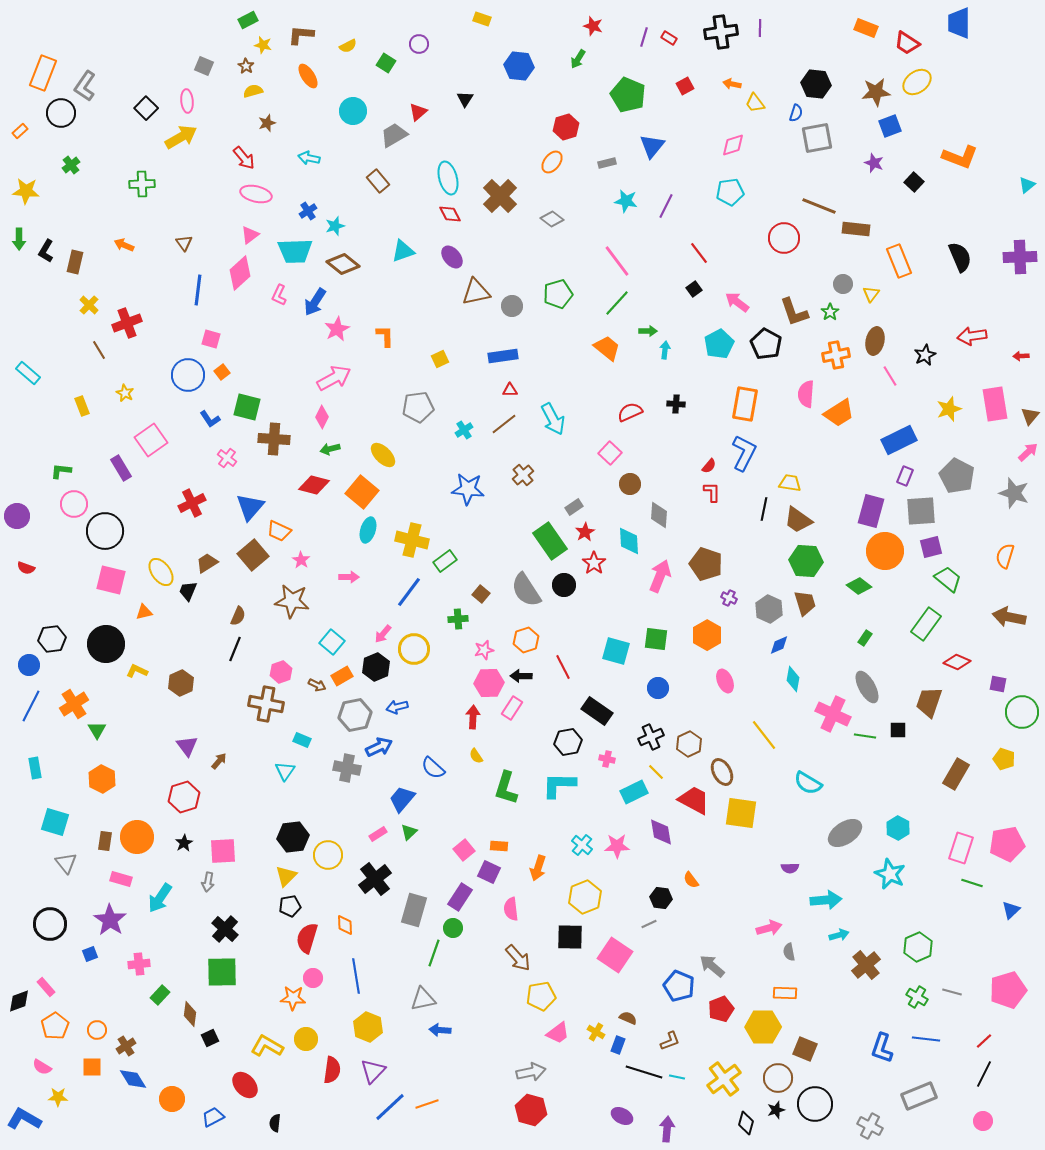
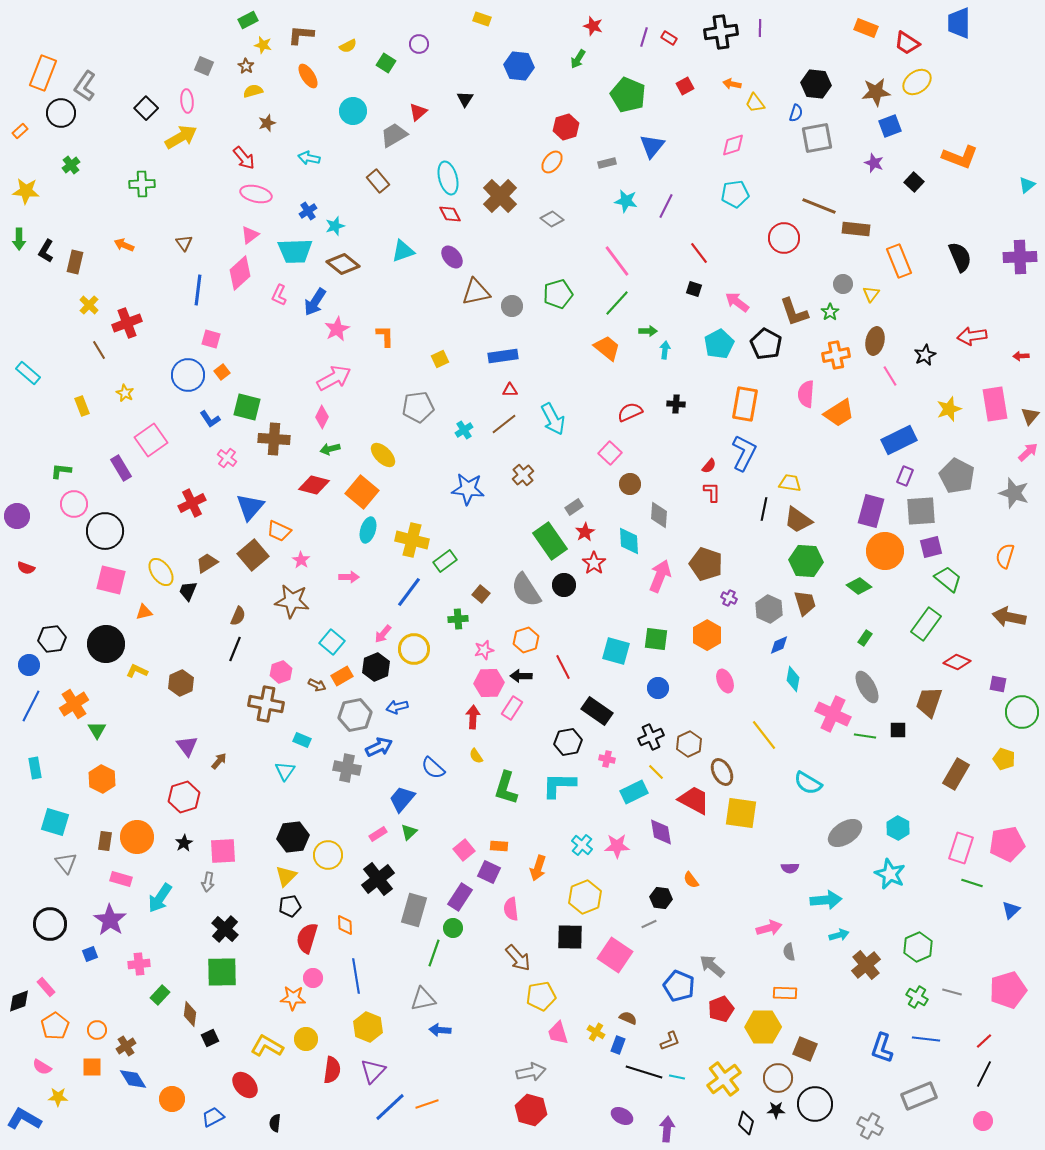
cyan pentagon at (730, 192): moved 5 px right, 2 px down
black square at (694, 289): rotated 35 degrees counterclockwise
black cross at (375, 879): moved 3 px right
pink trapezoid at (558, 1033): rotated 110 degrees clockwise
black star at (776, 1110): rotated 18 degrees clockwise
